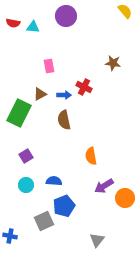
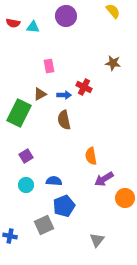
yellow semicircle: moved 12 px left
purple arrow: moved 7 px up
gray square: moved 4 px down
